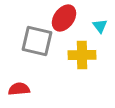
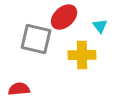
red ellipse: moved 1 px up; rotated 12 degrees clockwise
gray square: moved 1 px left, 2 px up
